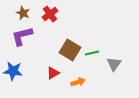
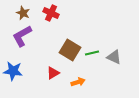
red cross: moved 1 px right, 1 px up; rotated 28 degrees counterclockwise
purple L-shape: rotated 15 degrees counterclockwise
gray triangle: moved 7 px up; rotated 42 degrees counterclockwise
